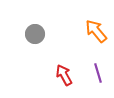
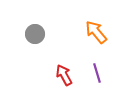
orange arrow: moved 1 px down
purple line: moved 1 px left
